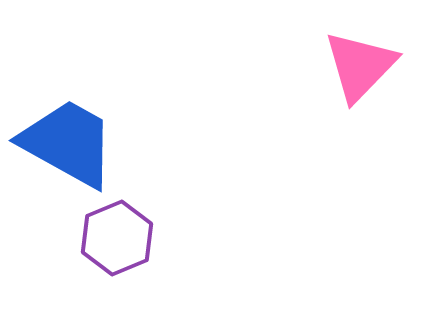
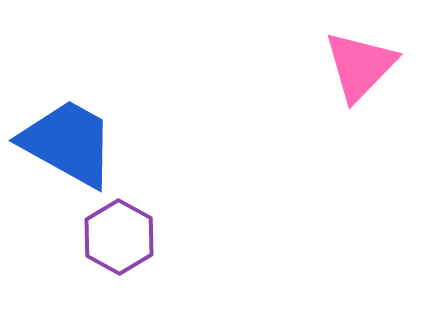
purple hexagon: moved 2 px right, 1 px up; rotated 8 degrees counterclockwise
